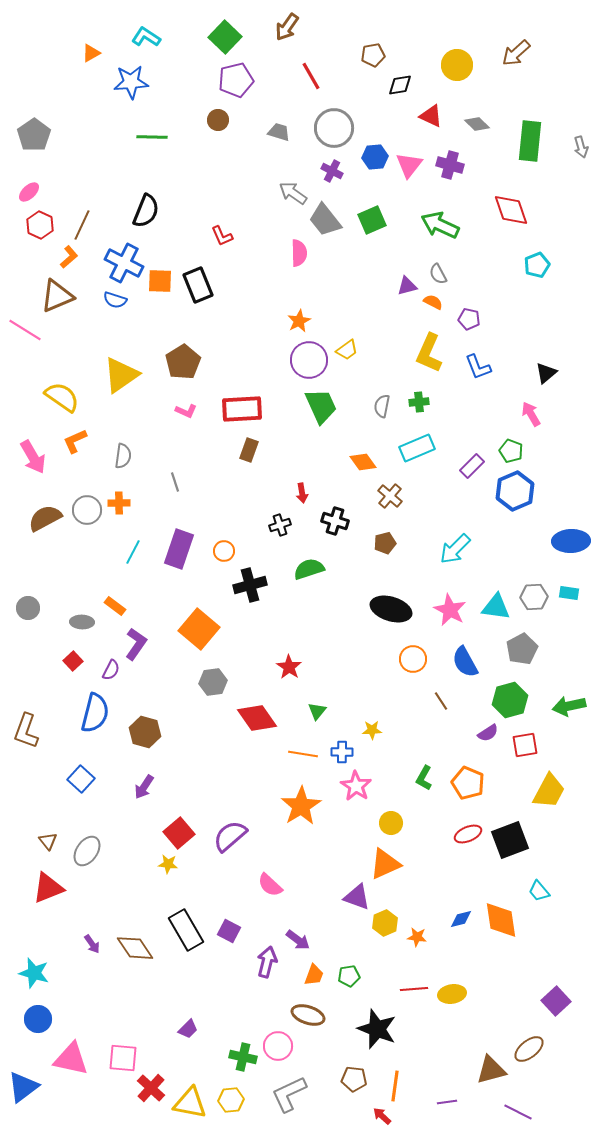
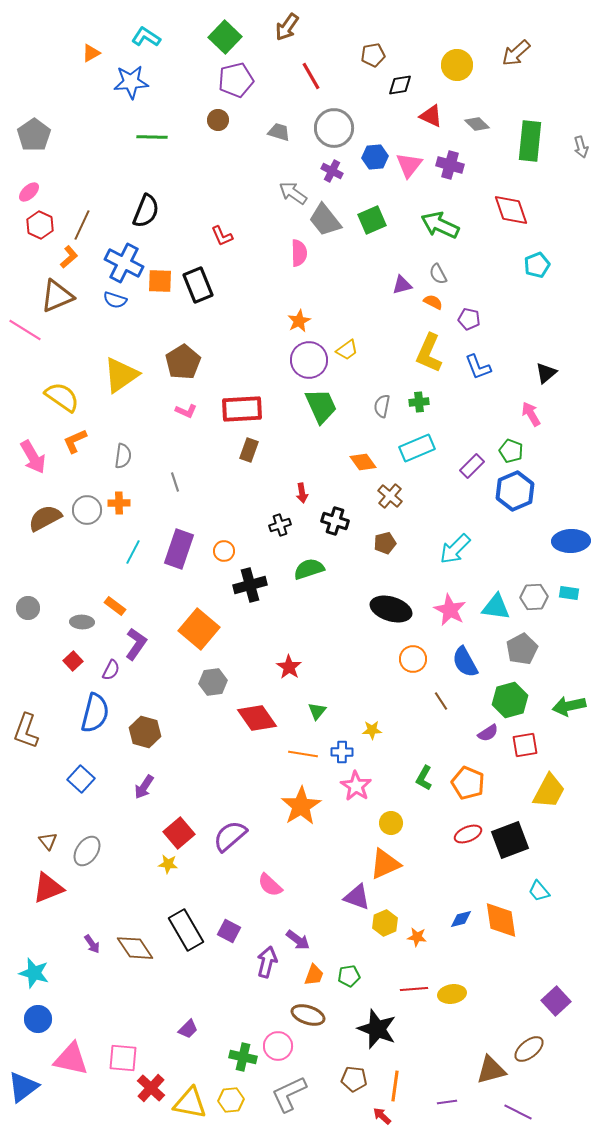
purple triangle at (407, 286): moved 5 px left, 1 px up
